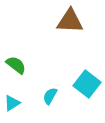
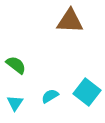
cyan square: moved 8 px down
cyan semicircle: rotated 30 degrees clockwise
cyan triangle: moved 3 px right; rotated 24 degrees counterclockwise
